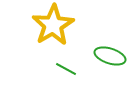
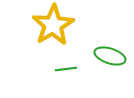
green line: rotated 35 degrees counterclockwise
